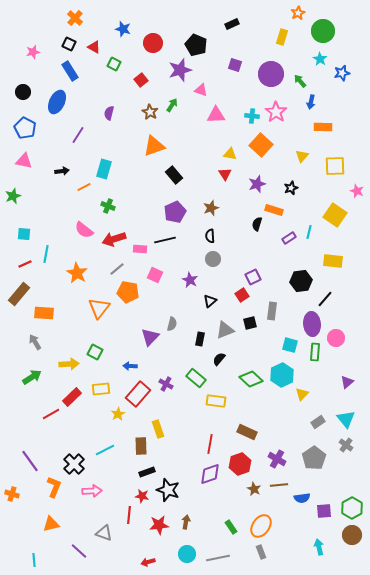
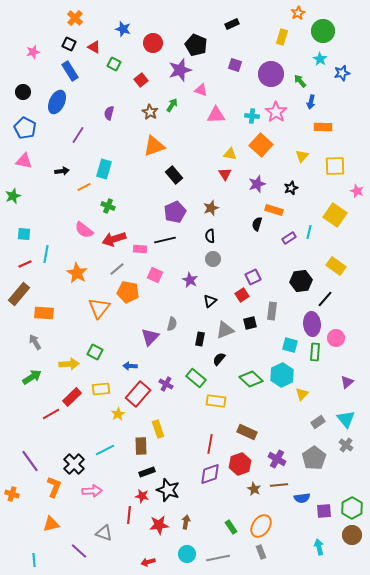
yellow rectangle at (333, 261): moved 3 px right, 5 px down; rotated 30 degrees clockwise
